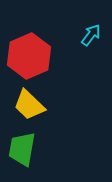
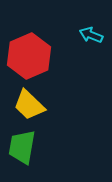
cyan arrow: rotated 105 degrees counterclockwise
green trapezoid: moved 2 px up
